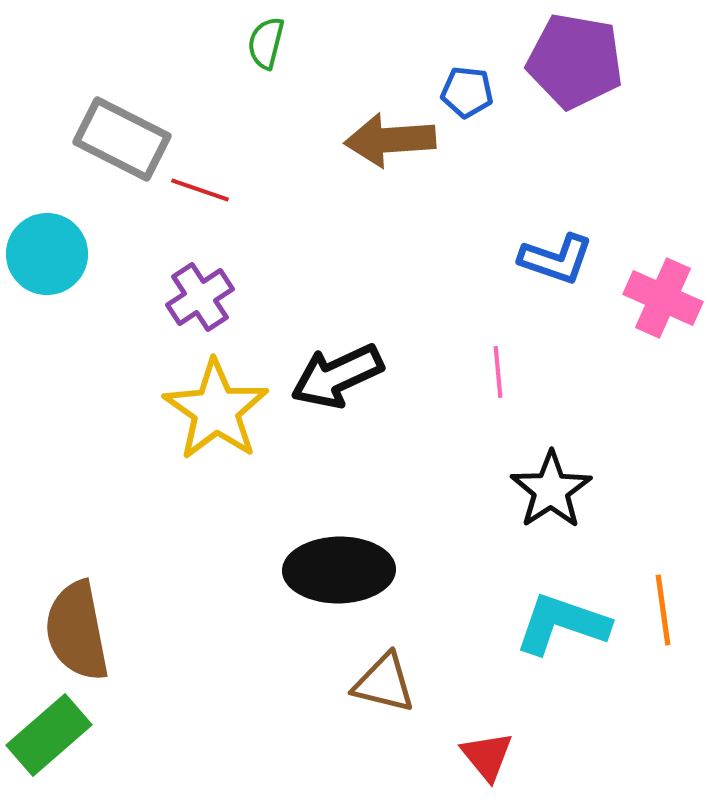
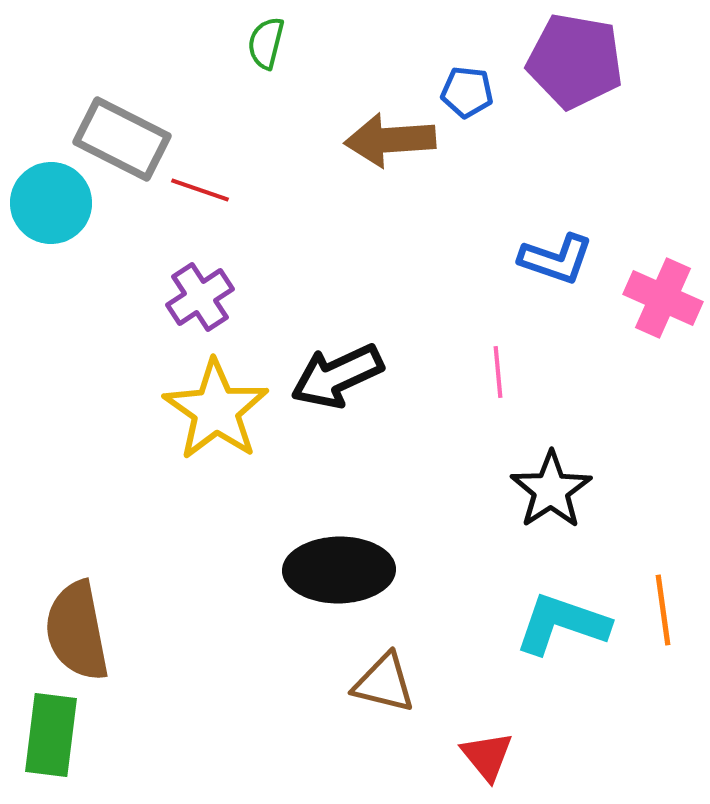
cyan circle: moved 4 px right, 51 px up
green rectangle: moved 2 px right; rotated 42 degrees counterclockwise
